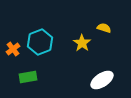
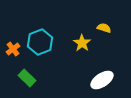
green rectangle: moved 1 px left, 1 px down; rotated 54 degrees clockwise
